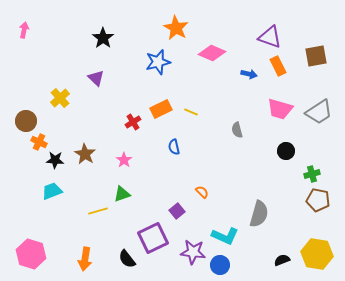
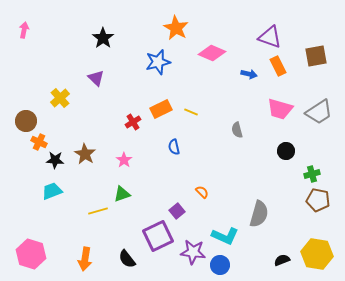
purple square at (153, 238): moved 5 px right, 2 px up
